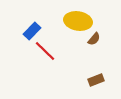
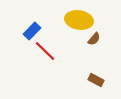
yellow ellipse: moved 1 px right, 1 px up
brown rectangle: rotated 49 degrees clockwise
